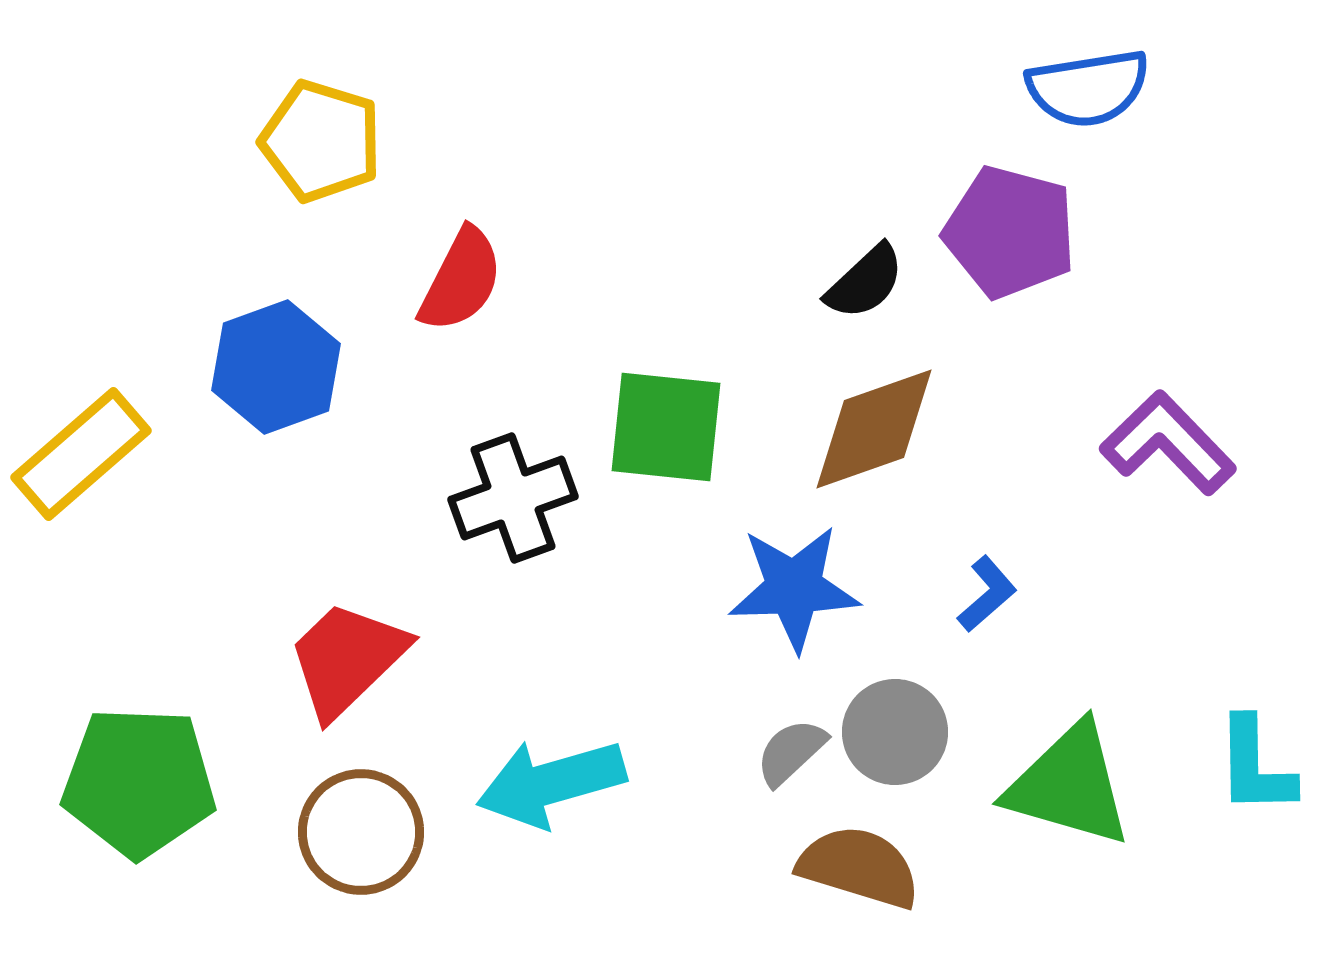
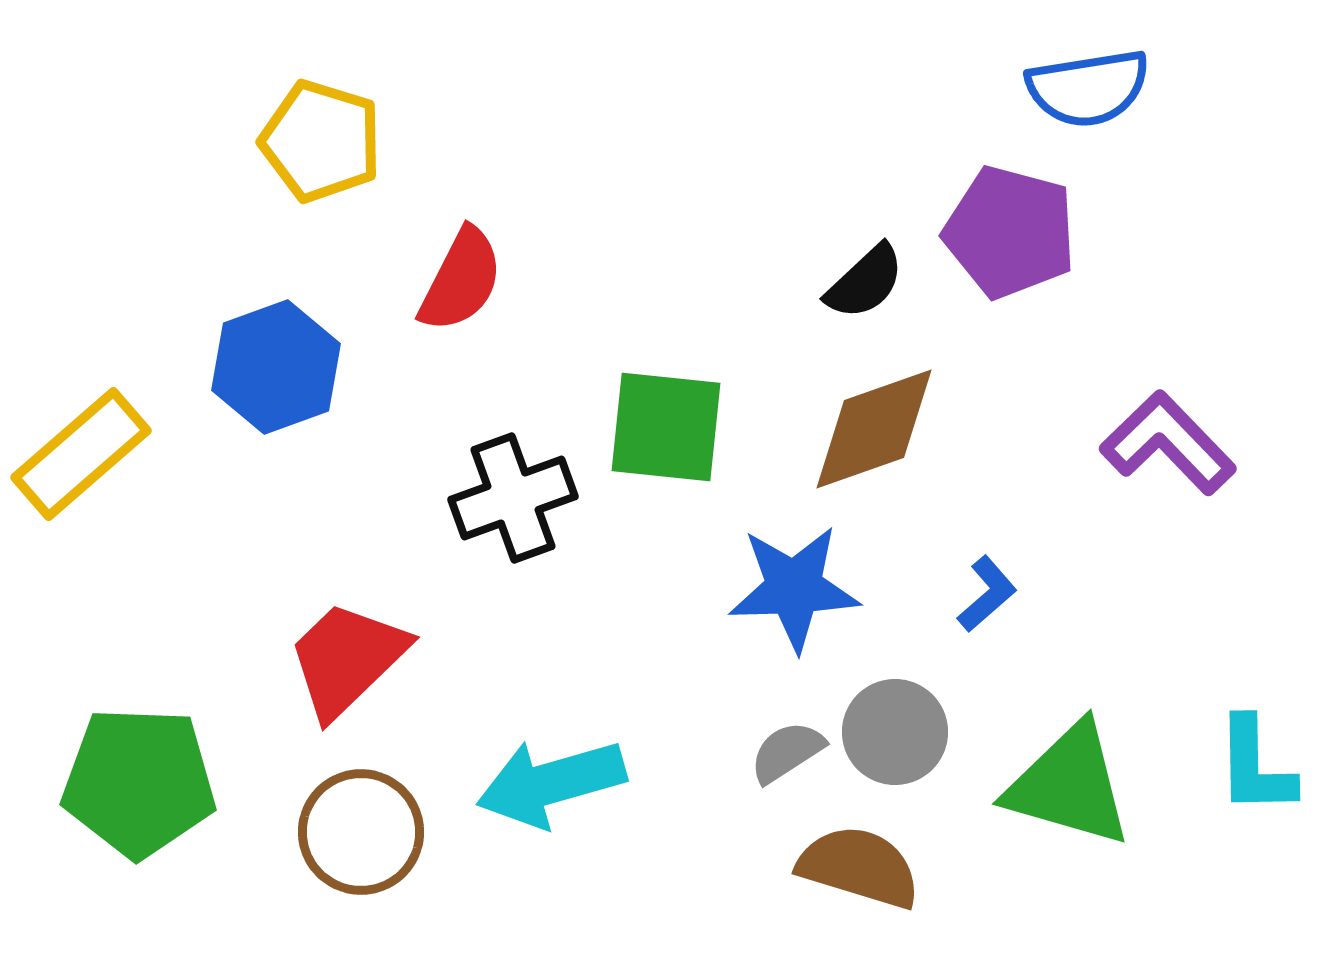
gray semicircle: moved 4 px left; rotated 10 degrees clockwise
